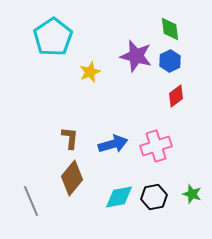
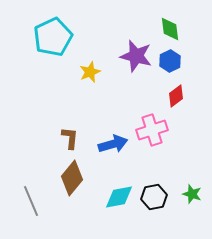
cyan pentagon: rotated 9 degrees clockwise
pink cross: moved 4 px left, 16 px up
